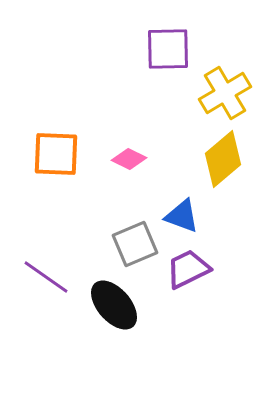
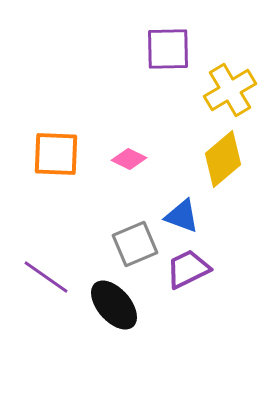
yellow cross: moved 5 px right, 3 px up
